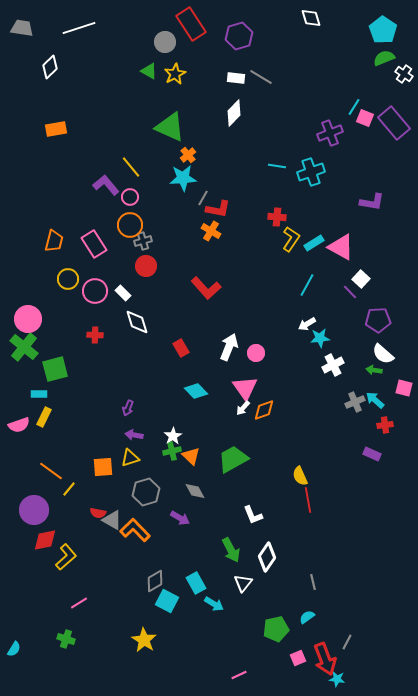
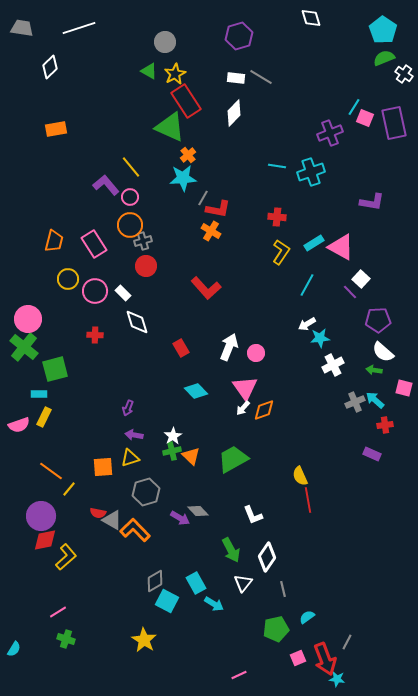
red rectangle at (191, 24): moved 5 px left, 77 px down
purple rectangle at (394, 123): rotated 28 degrees clockwise
yellow L-shape at (291, 239): moved 10 px left, 13 px down
white semicircle at (383, 354): moved 2 px up
gray diamond at (195, 491): moved 3 px right, 20 px down; rotated 15 degrees counterclockwise
purple circle at (34, 510): moved 7 px right, 6 px down
gray line at (313, 582): moved 30 px left, 7 px down
pink line at (79, 603): moved 21 px left, 9 px down
